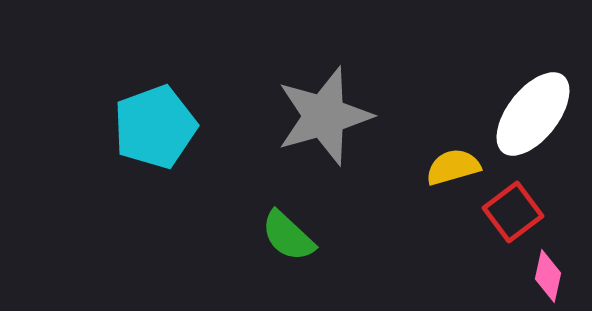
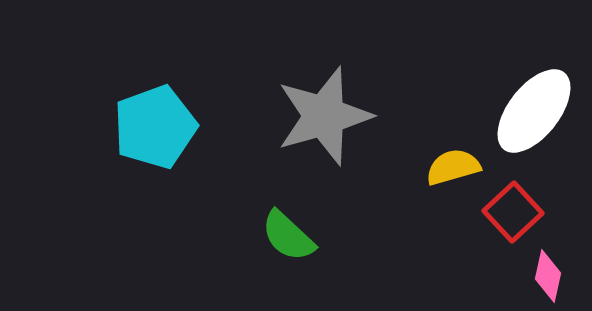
white ellipse: moved 1 px right, 3 px up
red square: rotated 6 degrees counterclockwise
